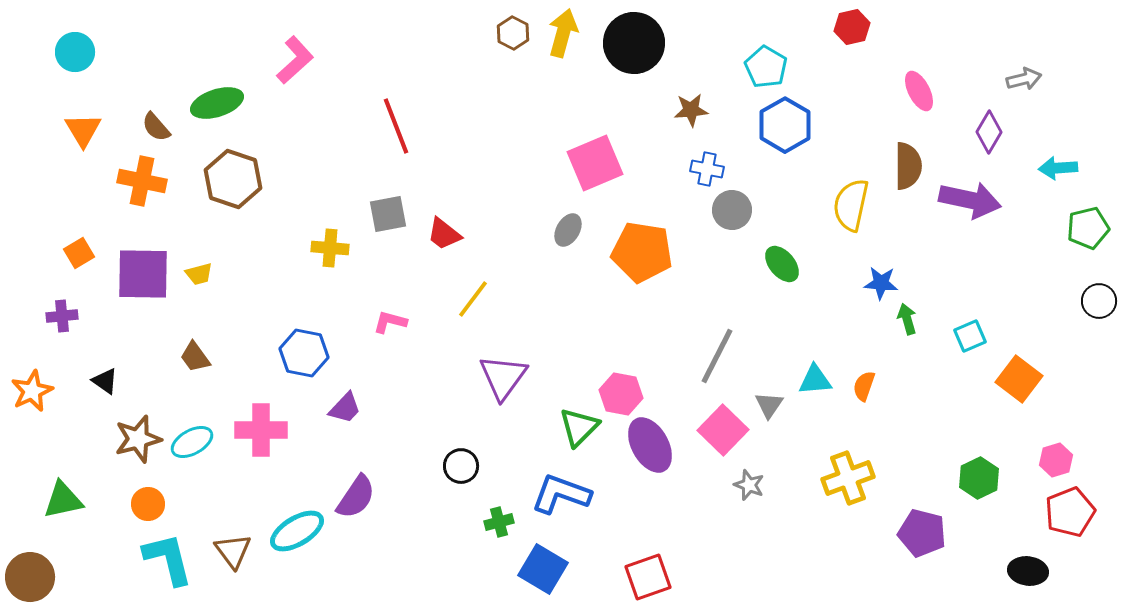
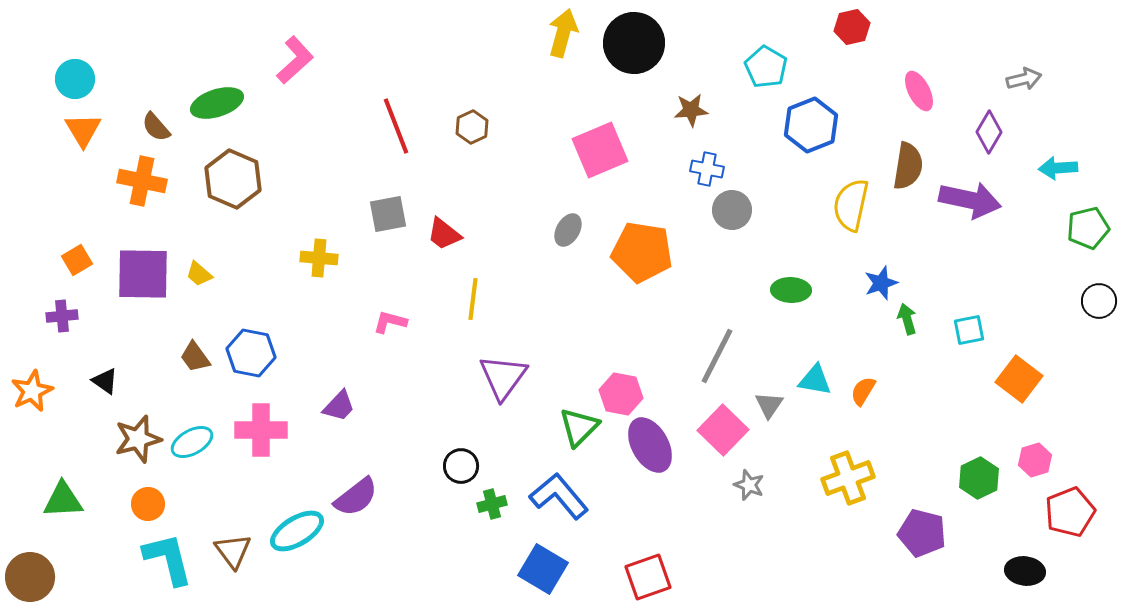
brown hexagon at (513, 33): moved 41 px left, 94 px down; rotated 8 degrees clockwise
cyan circle at (75, 52): moved 27 px down
blue hexagon at (785, 125): moved 26 px right; rotated 8 degrees clockwise
pink square at (595, 163): moved 5 px right, 13 px up
brown semicircle at (908, 166): rotated 9 degrees clockwise
brown hexagon at (233, 179): rotated 4 degrees clockwise
yellow cross at (330, 248): moved 11 px left, 10 px down
orange square at (79, 253): moved 2 px left, 7 px down
green ellipse at (782, 264): moved 9 px right, 26 px down; rotated 48 degrees counterclockwise
yellow trapezoid at (199, 274): rotated 56 degrees clockwise
blue star at (881, 283): rotated 24 degrees counterclockwise
yellow line at (473, 299): rotated 30 degrees counterclockwise
cyan square at (970, 336): moved 1 px left, 6 px up; rotated 12 degrees clockwise
blue hexagon at (304, 353): moved 53 px left
cyan triangle at (815, 380): rotated 15 degrees clockwise
orange semicircle at (864, 386): moved 1 px left, 5 px down; rotated 12 degrees clockwise
purple trapezoid at (345, 408): moved 6 px left, 2 px up
pink hexagon at (1056, 460): moved 21 px left
blue L-shape at (561, 494): moved 2 px left, 2 px down; rotated 30 degrees clockwise
purple semicircle at (356, 497): rotated 18 degrees clockwise
green triangle at (63, 500): rotated 9 degrees clockwise
green cross at (499, 522): moved 7 px left, 18 px up
black ellipse at (1028, 571): moved 3 px left
